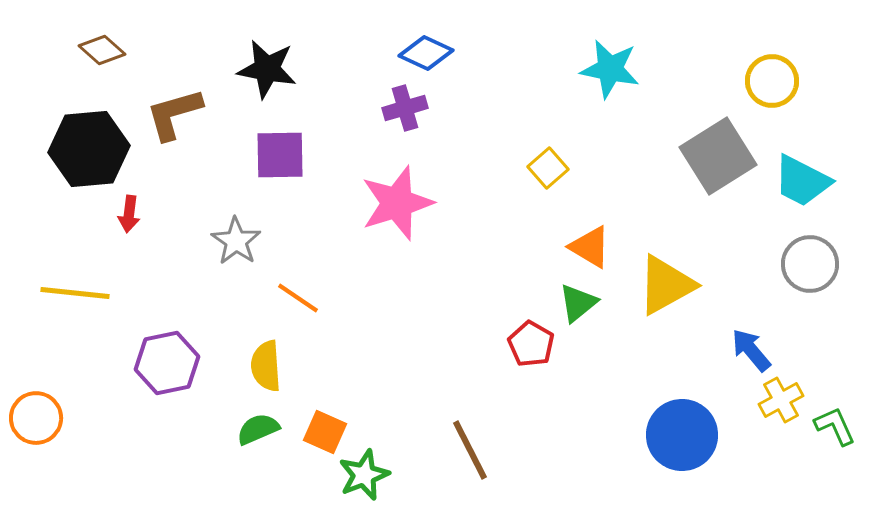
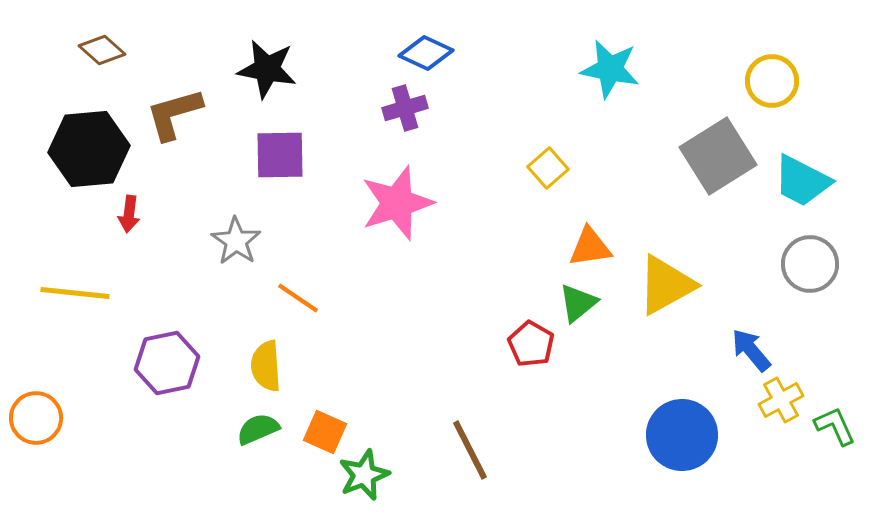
orange triangle: rotated 39 degrees counterclockwise
